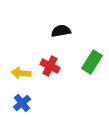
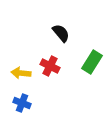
black semicircle: moved 2 px down; rotated 60 degrees clockwise
blue cross: rotated 30 degrees counterclockwise
